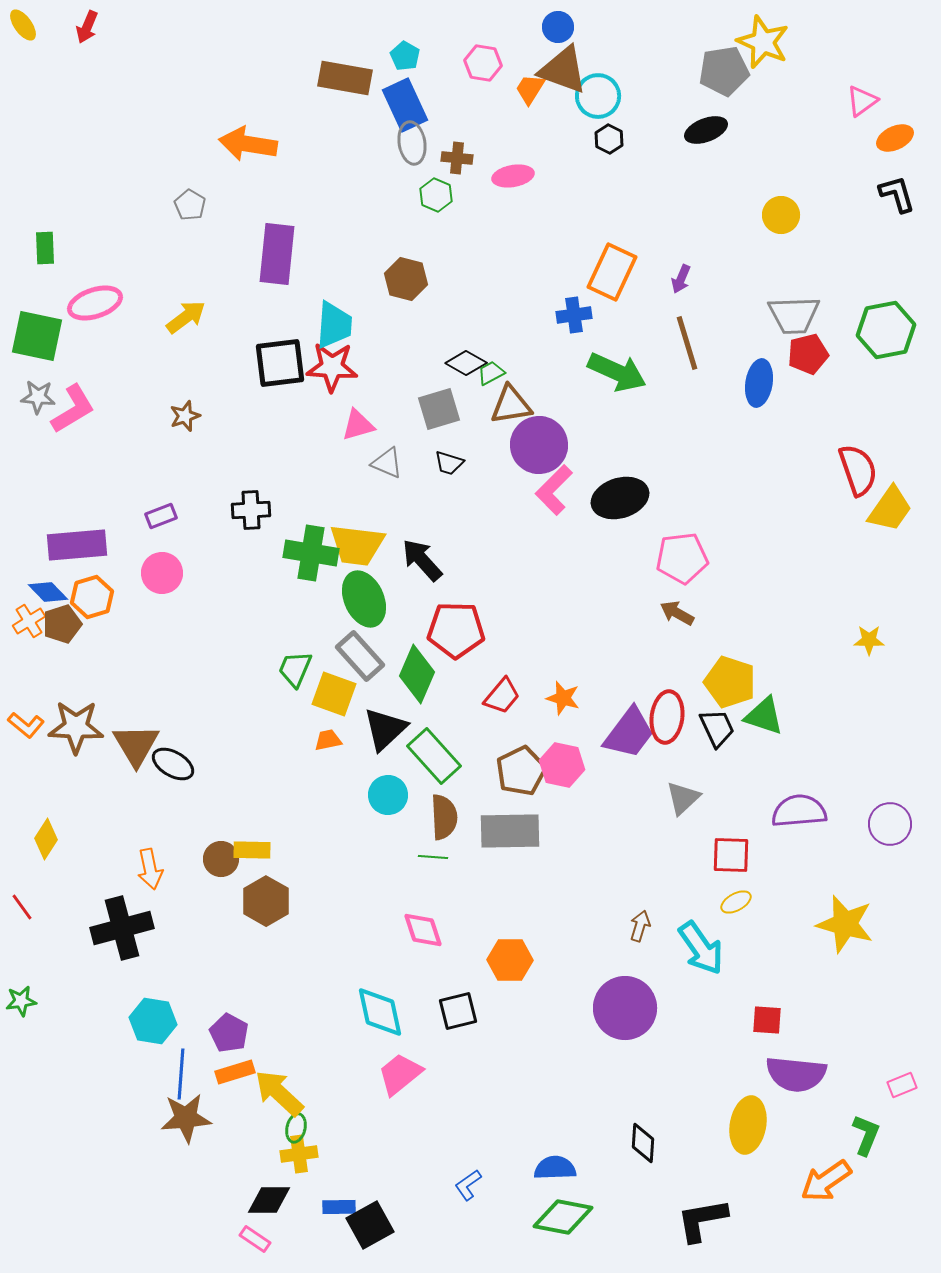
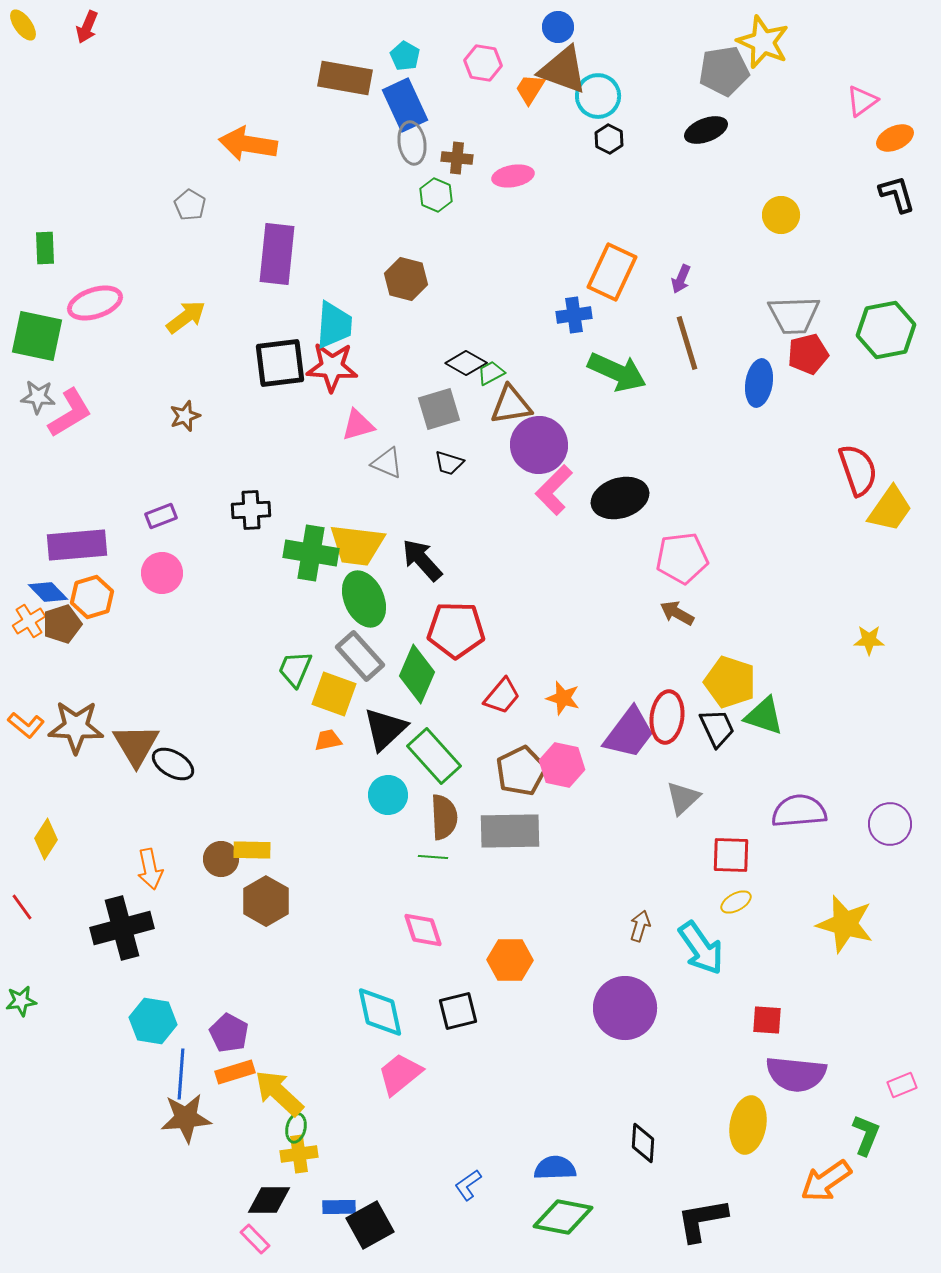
pink L-shape at (73, 409): moved 3 px left, 4 px down
pink rectangle at (255, 1239): rotated 12 degrees clockwise
